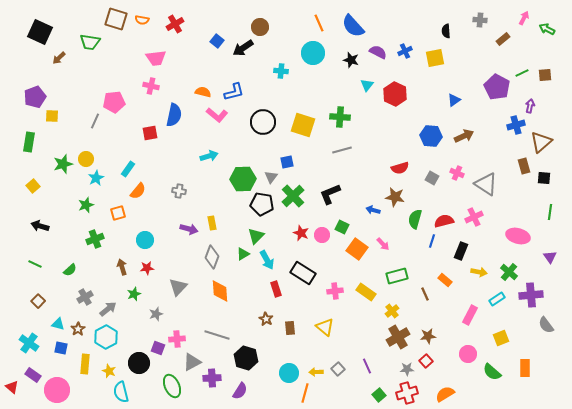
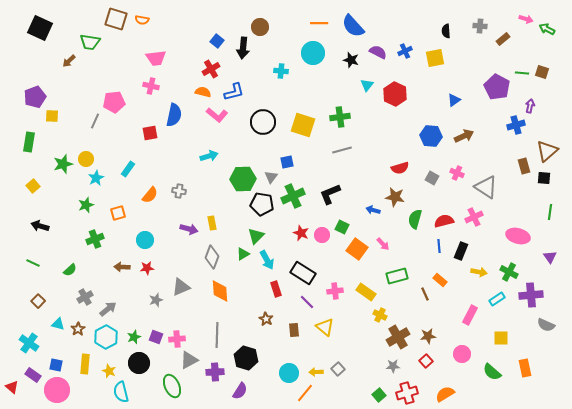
pink arrow at (524, 18): moved 2 px right, 1 px down; rotated 80 degrees clockwise
gray cross at (480, 20): moved 6 px down
orange line at (319, 23): rotated 66 degrees counterclockwise
red cross at (175, 24): moved 36 px right, 45 px down
black square at (40, 32): moved 4 px up
black arrow at (243, 48): rotated 50 degrees counterclockwise
brown arrow at (59, 58): moved 10 px right, 3 px down
green line at (522, 73): rotated 32 degrees clockwise
brown square at (545, 75): moved 3 px left, 3 px up; rotated 24 degrees clockwise
green cross at (340, 117): rotated 12 degrees counterclockwise
brown triangle at (541, 142): moved 6 px right, 9 px down
gray triangle at (486, 184): moved 3 px down
orange semicircle at (138, 191): moved 12 px right, 4 px down
green cross at (293, 196): rotated 20 degrees clockwise
blue line at (432, 241): moved 7 px right, 5 px down; rotated 24 degrees counterclockwise
green line at (35, 264): moved 2 px left, 1 px up
brown arrow at (122, 267): rotated 70 degrees counterclockwise
green cross at (509, 272): rotated 12 degrees counterclockwise
orange rectangle at (445, 280): moved 5 px left
gray triangle at (178, 287): moved 3 px right; rotated 24 degrees clockwise
green star at (134, 294): moved 43 px down
yellow cross at (392, 311): moved 12 px left, 4 px down; rotated 24 degrees counterclockwise
gray star at (156, 314): moved 14 px up
gray semicircle at (546, 325): rotated 30 degrees counterclockwise
brown rectangle at (290, 328): moved 4 px right, 2 px down
gray line at (217, 335): rotated 75 degrees clockwise
yellow square at (501, 338): rotated 21 degrees clockwise
blue square at (61, 348): moved 5 px left, 17 px down
purple square at (158, 348): moved 2 px left, 11 px up
pink circle at (468, 354): moved 6 px left
gray triangle at (192, 362): moved 3 px left, 2 px up
purple line at (367, 366): moved 60 px left, 64 px up; rotated 21 degrees counterclockwise
orange rectangle at (525, 368): rotated 12 degrees counterclockwise
gray star at (407, 369): moved 14 px left, 3 px up
purple cross at (212, 378): moved 3 px right, 6 px up
orange line at (305, 393): rotated 24 degrees clockwise
